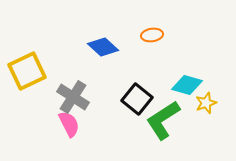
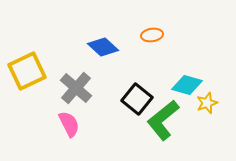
gray cross: moved 3 px right, 9 px up; rotated 8 degrees clockwise
yellow star: moved 1 px right
green L-shape: rotated 6 degrees counterclockwise
